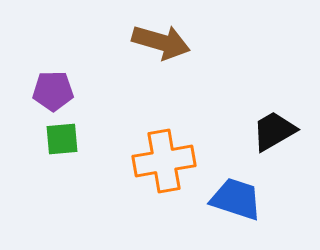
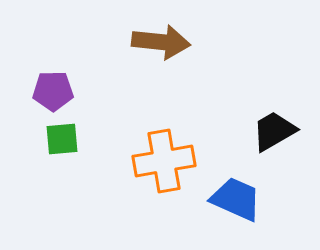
brown arrow: rotated 10 degrees counterclockwise
blue trapezoid: rotated 6 degrees clockwise
